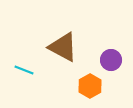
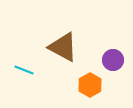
purple circle: moved 2 px right
orange hexagon: moved 1 px up
